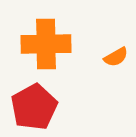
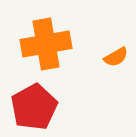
orange cross: rotated 9 degrees counterclockwise
